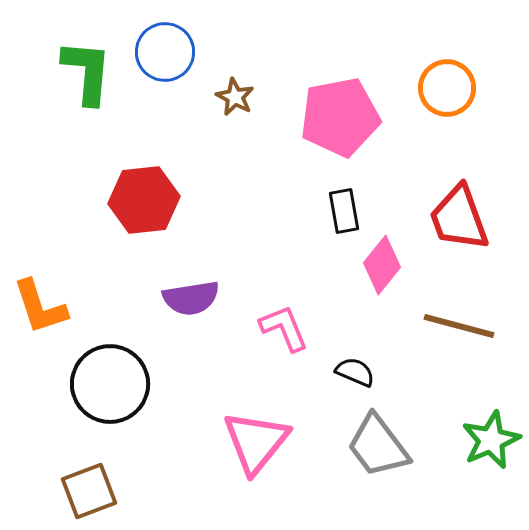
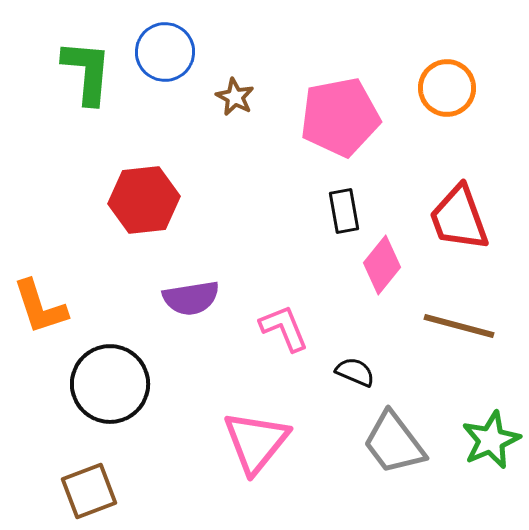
gray trapezoid: moved 16 px right, 3 px up
